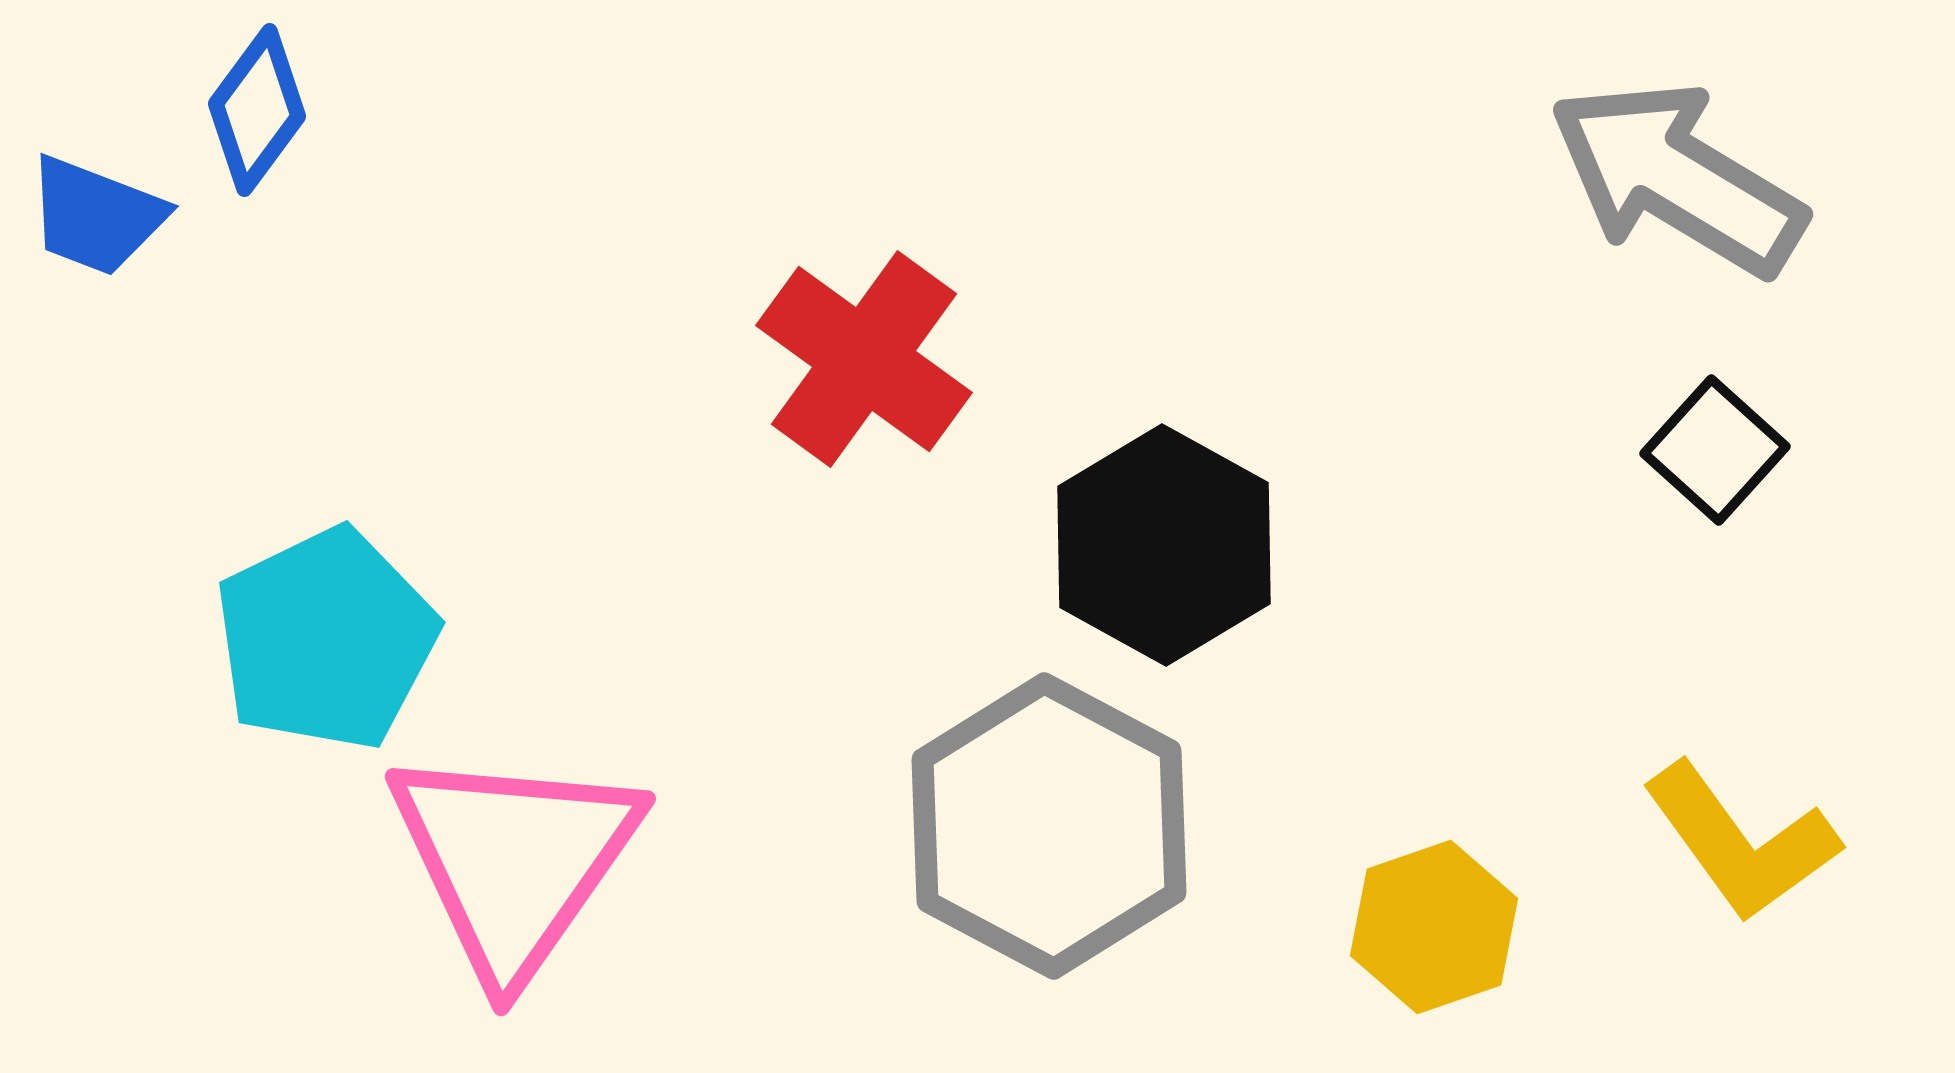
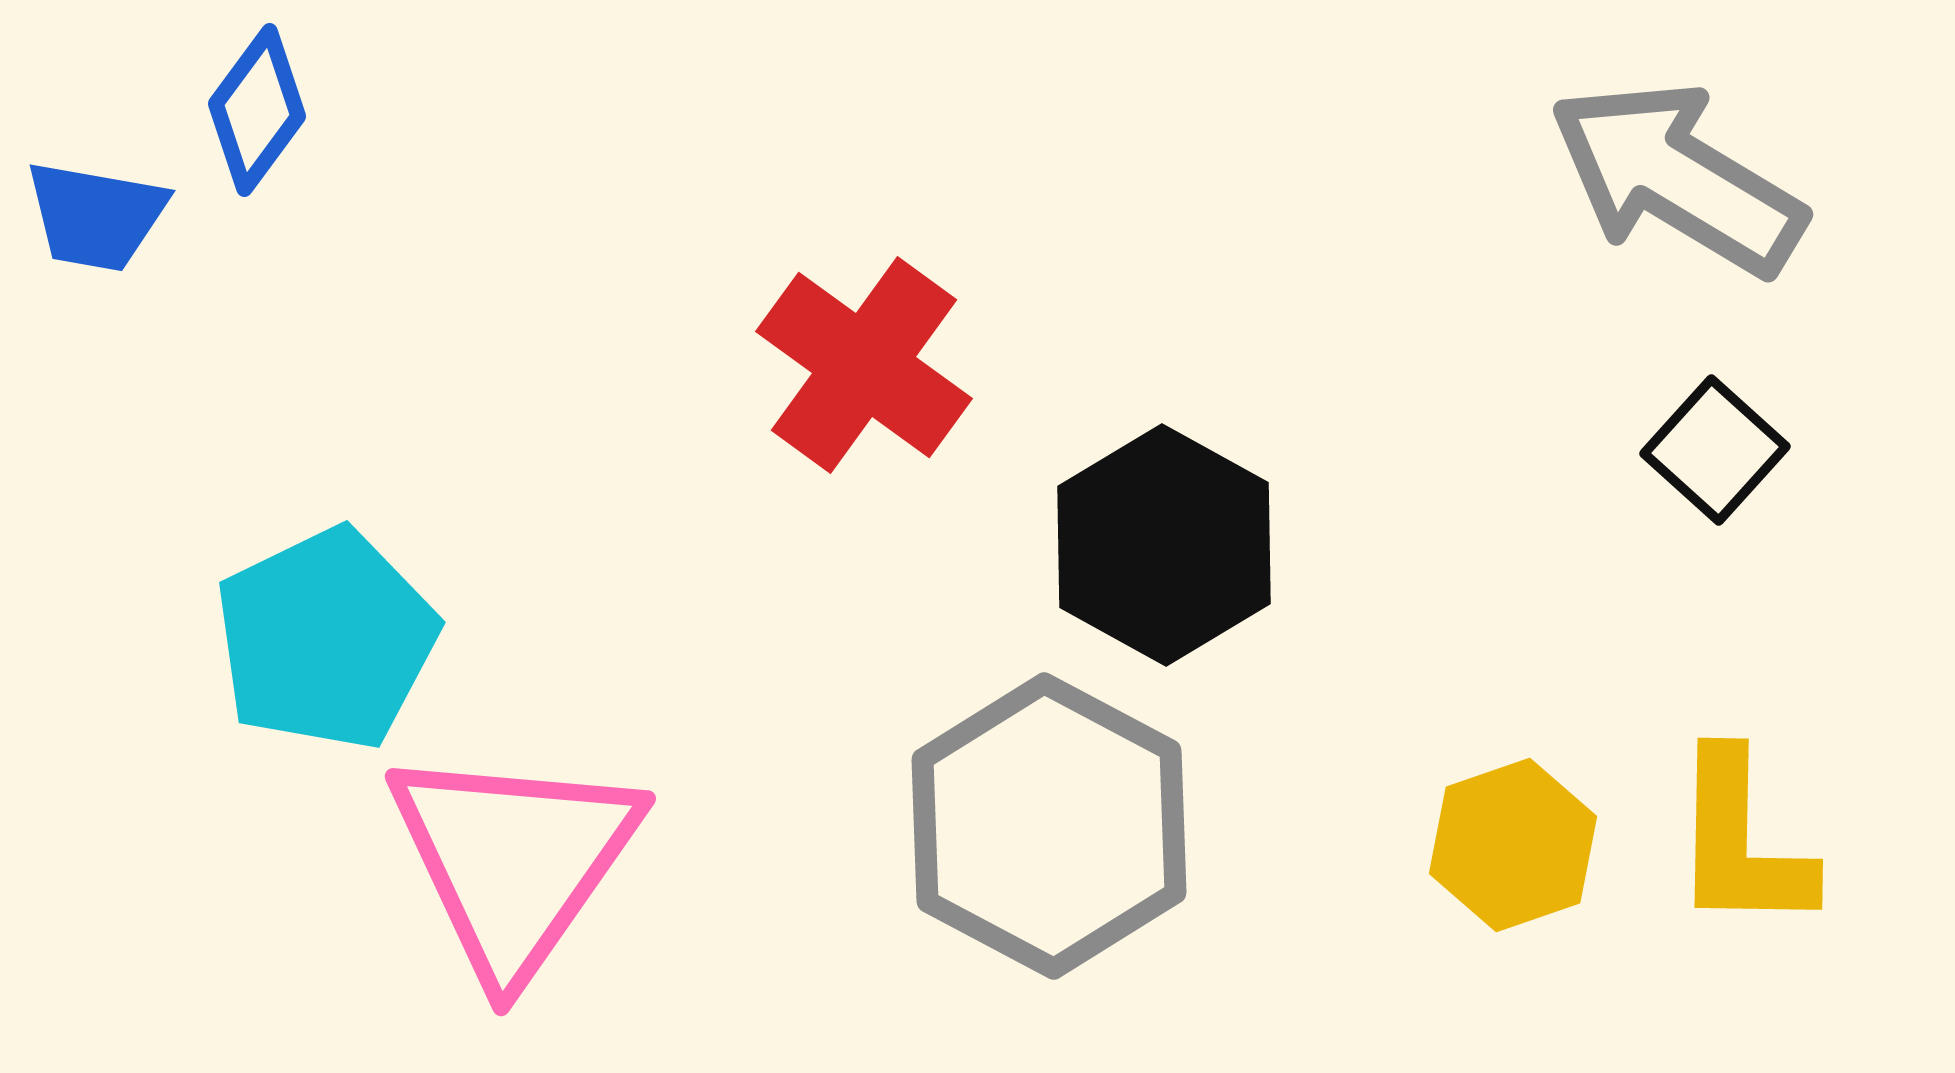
blue trapezoid: rotated 11 degrees counterclockwise
red cross: moved 6 px down
yellow L-shape: rotated 37 degrees clockwise
yellow hexagon: moved 79 px right, 82 px up
